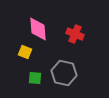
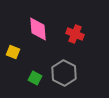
yellow square: moved 12 px left
gray hexagon: rotated 15 degrees clockwise
green square: rotated 24 degrees clockwise
